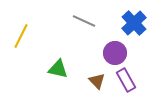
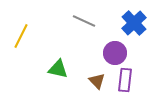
purple rectangle: moved 1 px left; rotated 35 degrees clockwise
